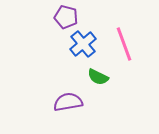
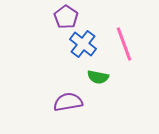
purple pentagon: rotated 20 degrees clockwise
blue cross: rotated 12 degrees counterclockwise
green semicircle: rotated 15 degrees counterclockwise
